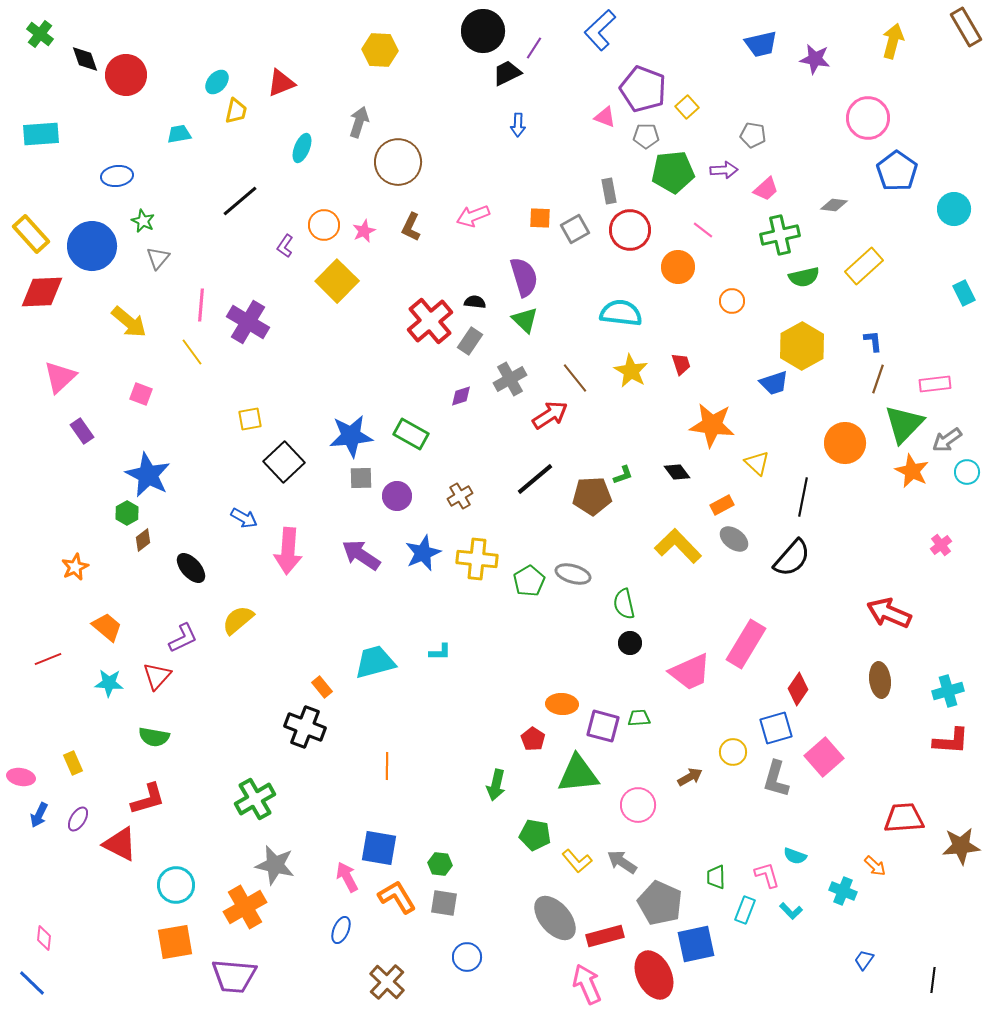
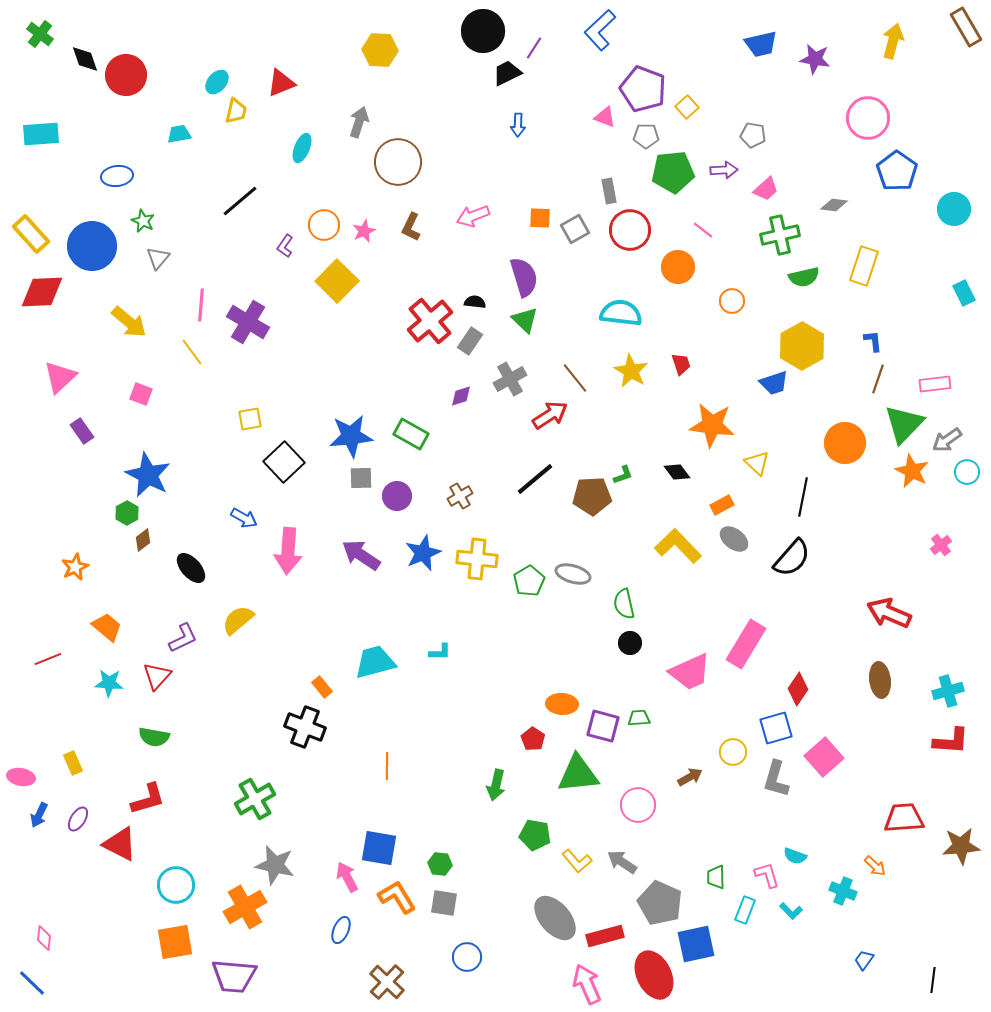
yellow rectangle at (864, 266): rotated 30 degrees counterclockwise
